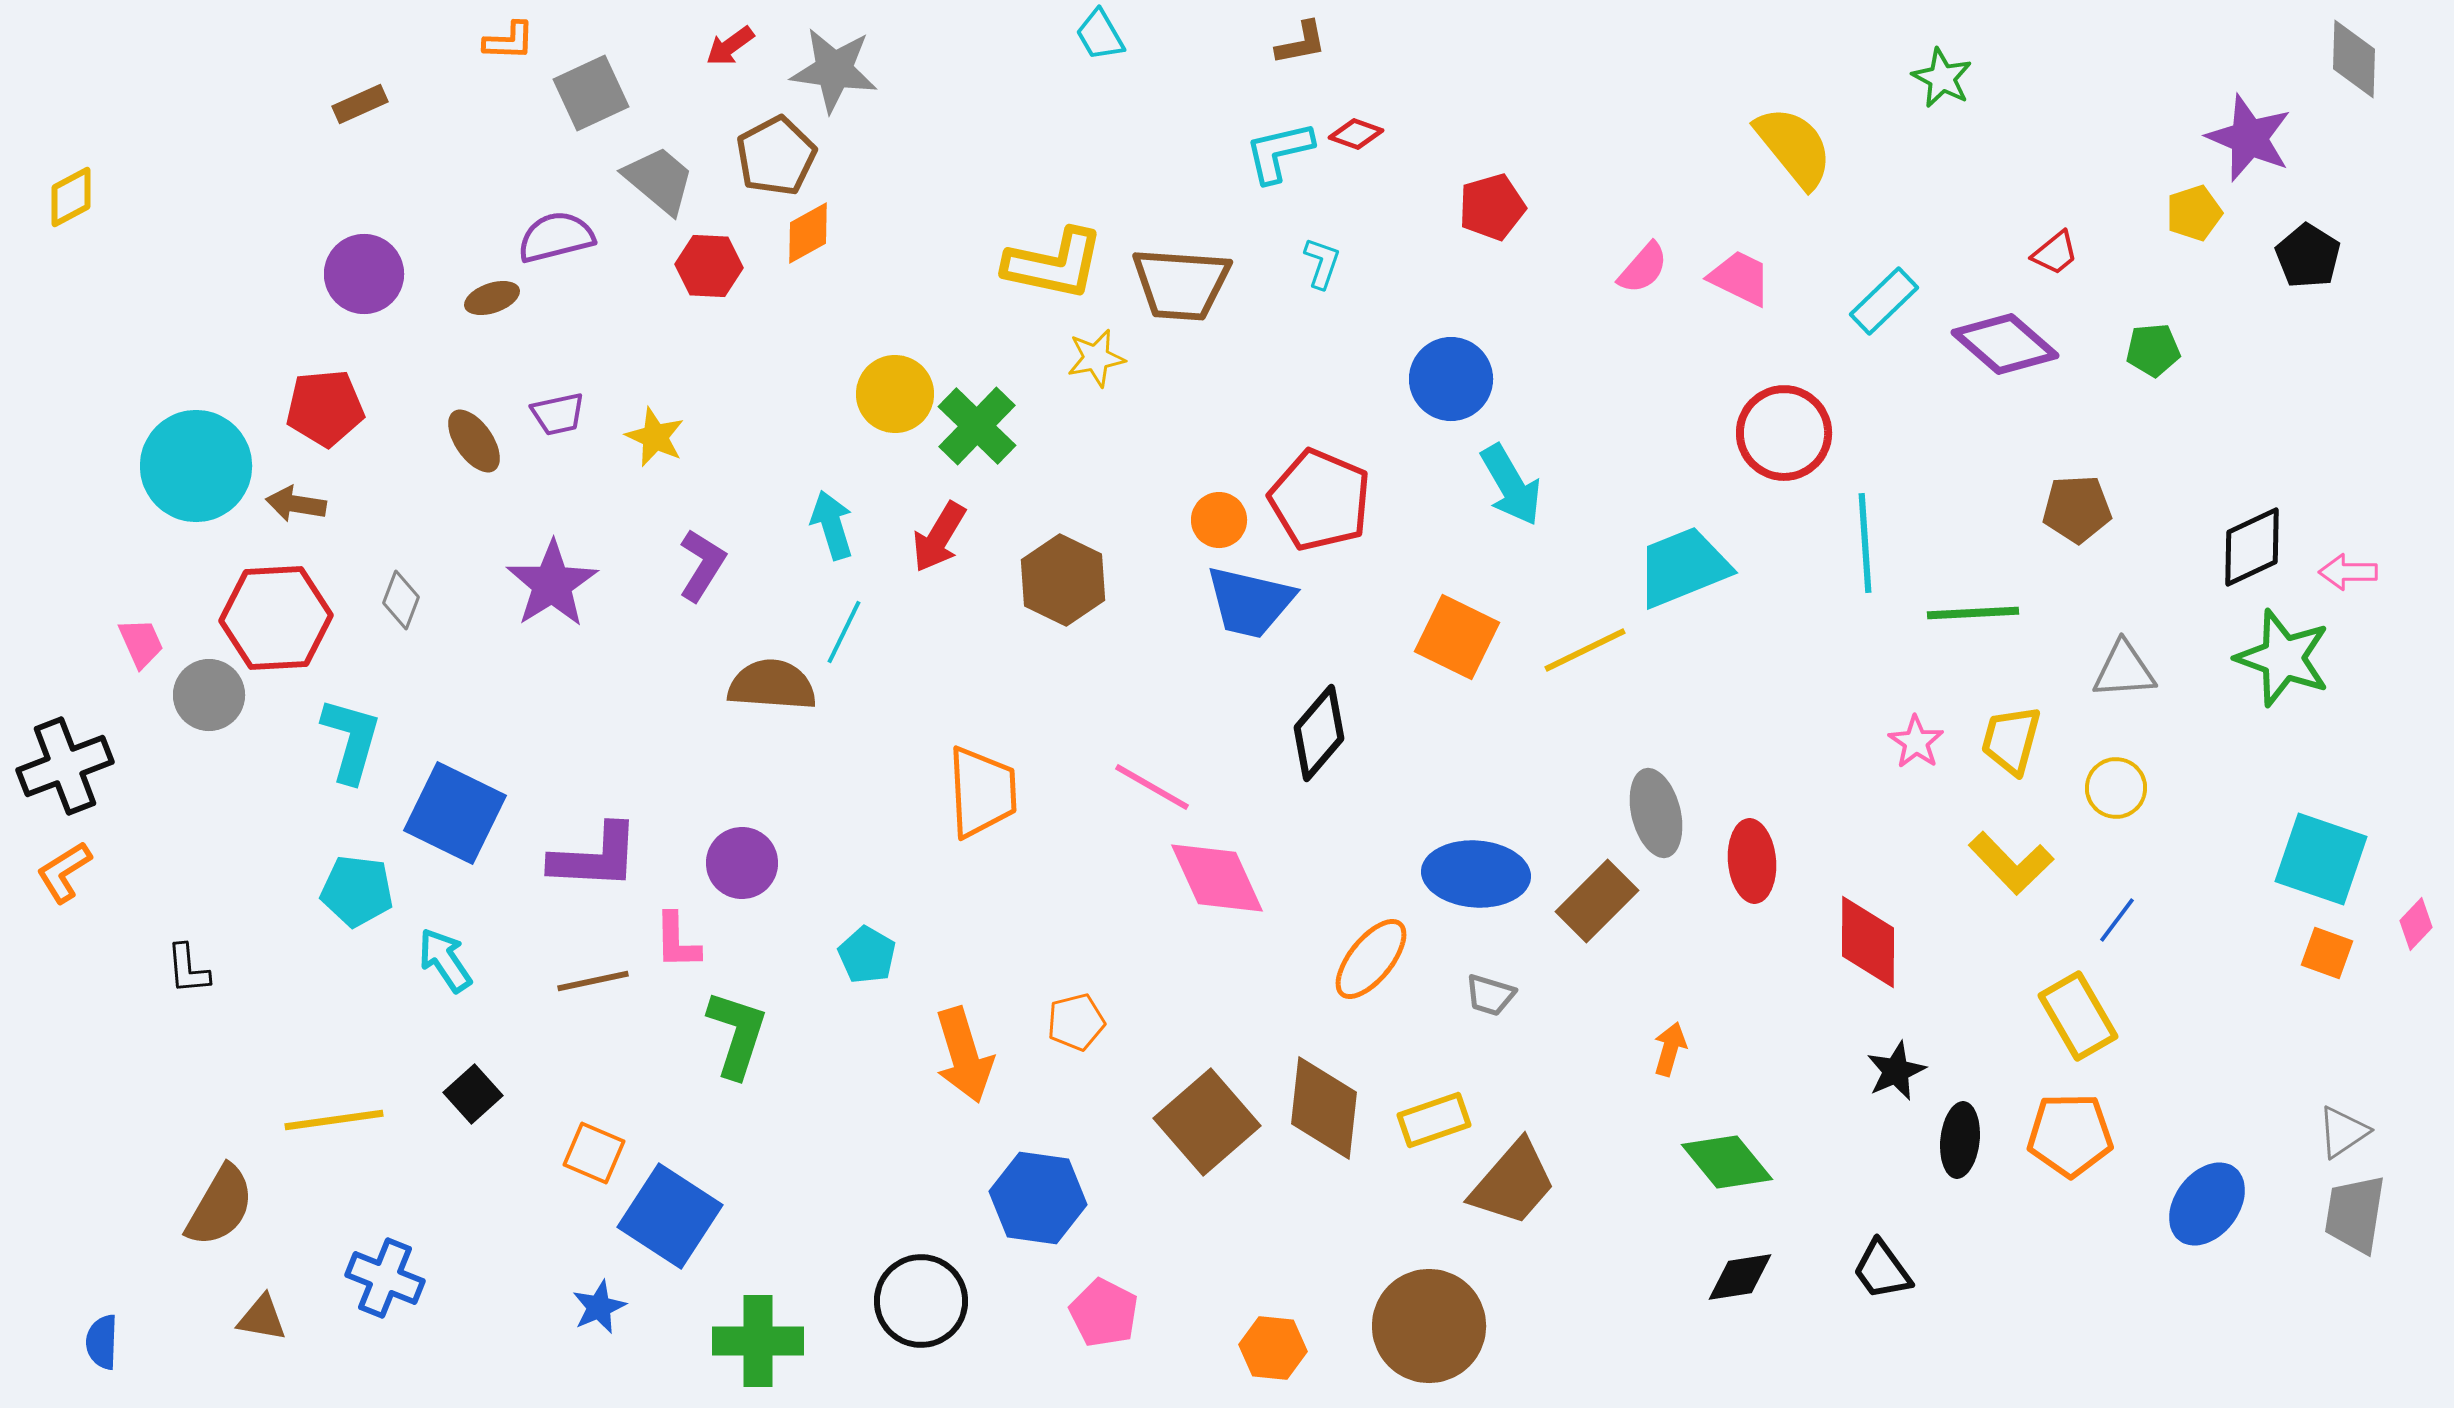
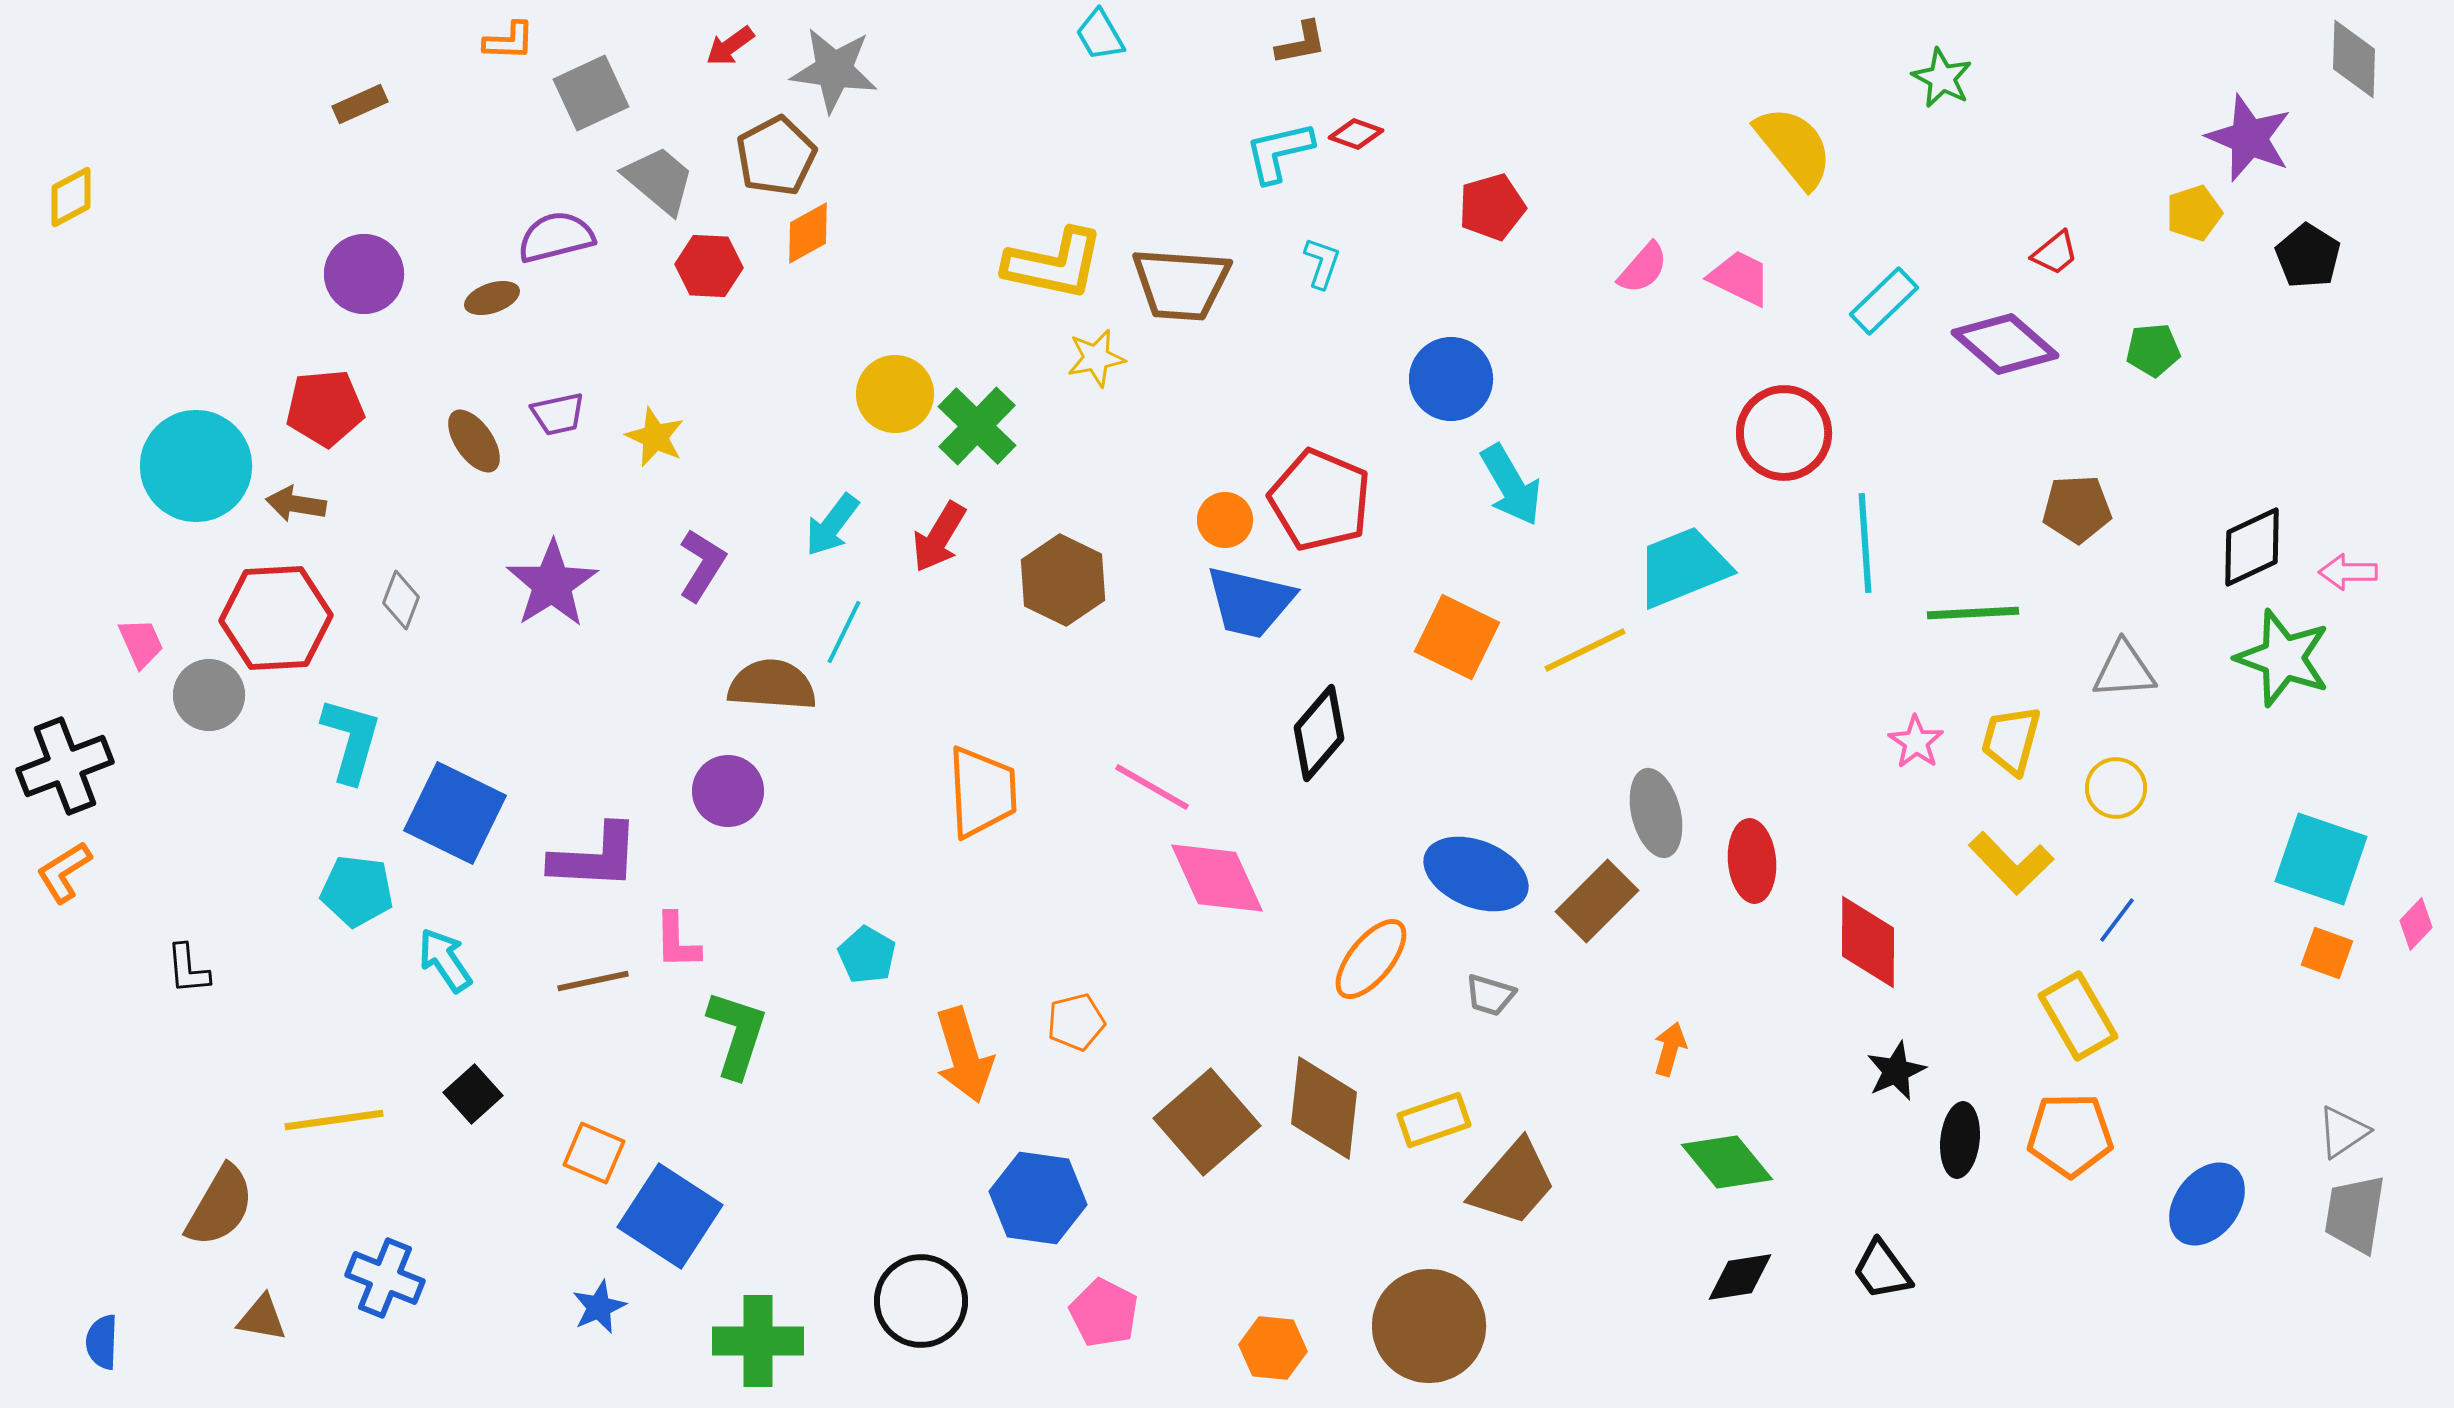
orange circle at (1219, 520): moved 6 px right
cyan arrow at (832, 525): rotated 126 degrees counterclockwise
purple circle at (742, 863): moved 14 px left, 72 px up
blue ellipse at (1476, 874): rotated 18 degrees clockwise
